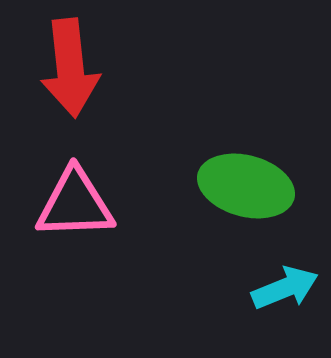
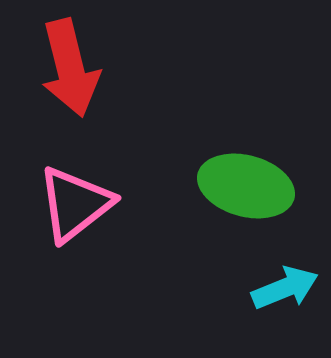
red arrow: rotated 8 degrees counterclockwise
pink triangle: rotated 36 degrees counterclockwise
